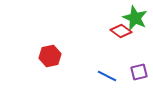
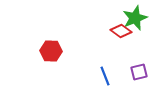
green star: rotated 25 degrees clockwise
red hexagon: moved 1 px right, 5 px up; rotated 15 degrees clockwise
blue line: moved 2 px left; rotated 42 degrees clockwise
